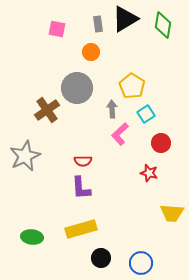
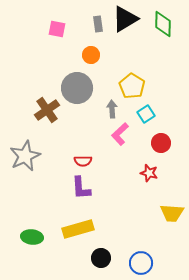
green diamond: moved 1 px up; rotated 8 degrees counterclockwise
orange circle: moved 3 px down
yellow rectangle: moved 3 px left
